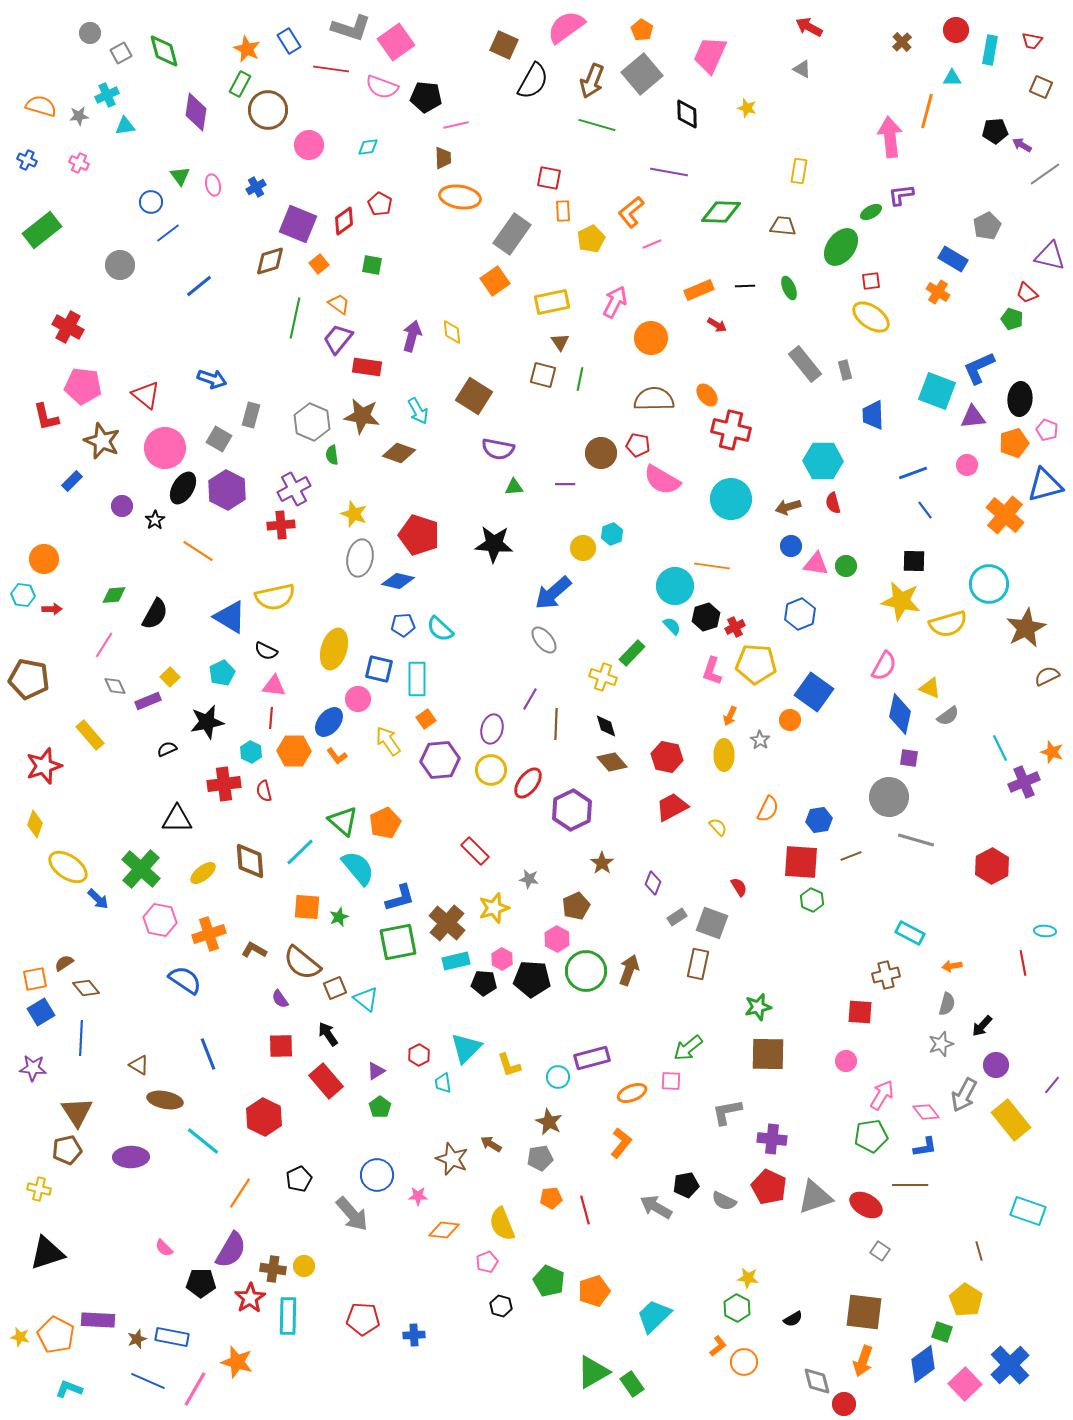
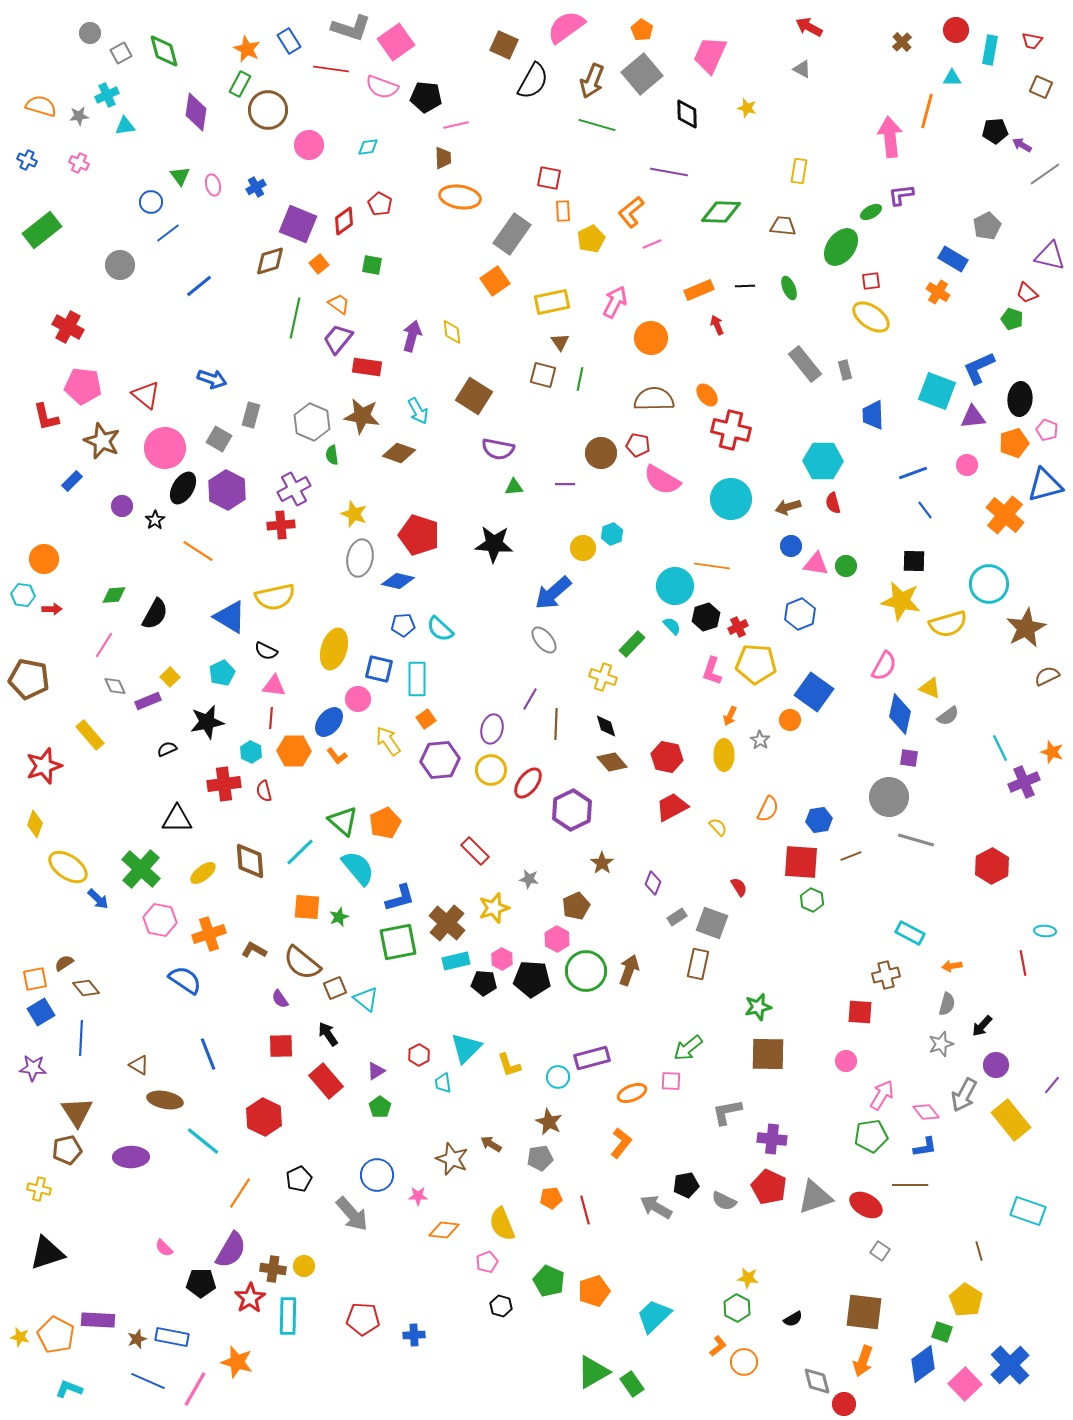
red arrow at (717, 325): rotated 144 degrees counterclockwise
red cross at (735, 627): moved 3 px right
green rectangle at (632, 653): moved 9 px up
